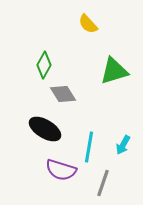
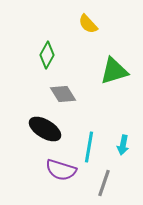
green diamond: moved 3 px right, 10 px up
cyan arrow: rotated 18 degrees counterclockwise
gray line: moved 1 px right
